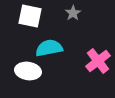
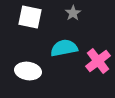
white square: moved 1 px down
cyan semicircle: moved 15 px right
